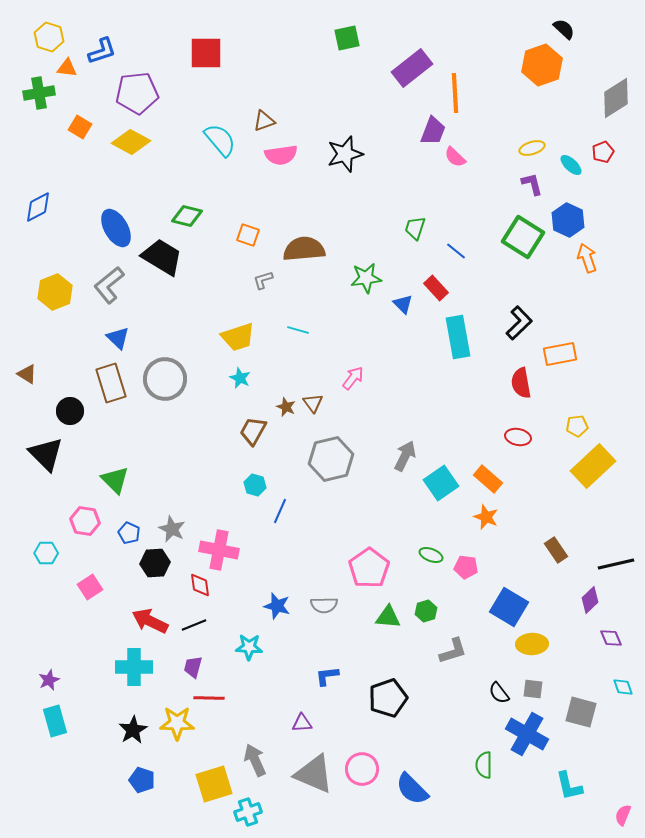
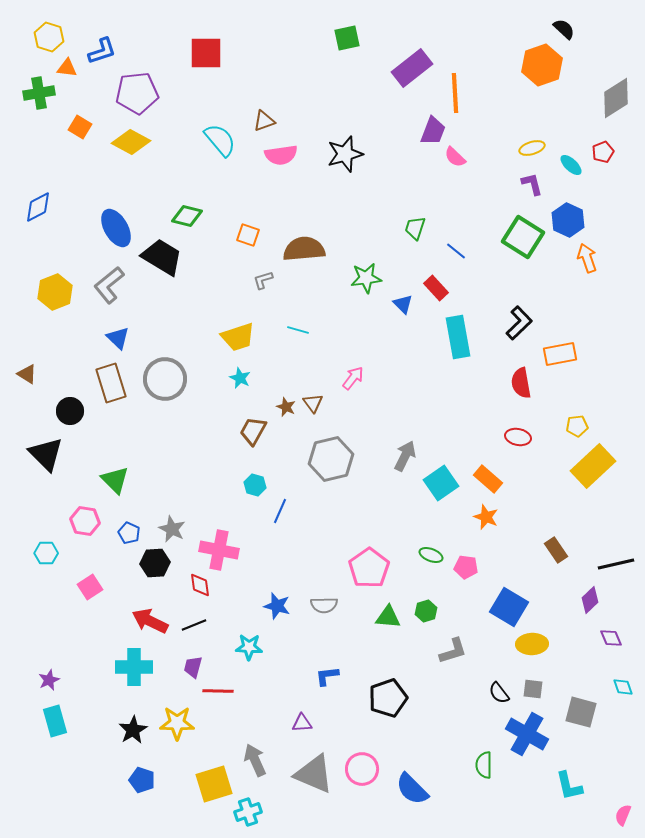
red line at (209, 698): moved 9 px right, 7 px up
